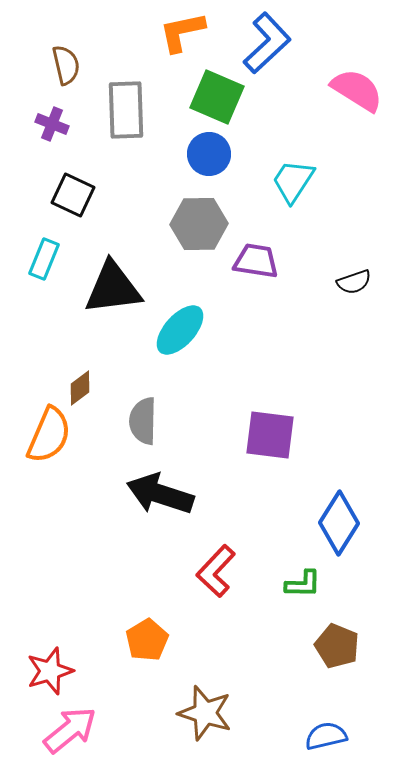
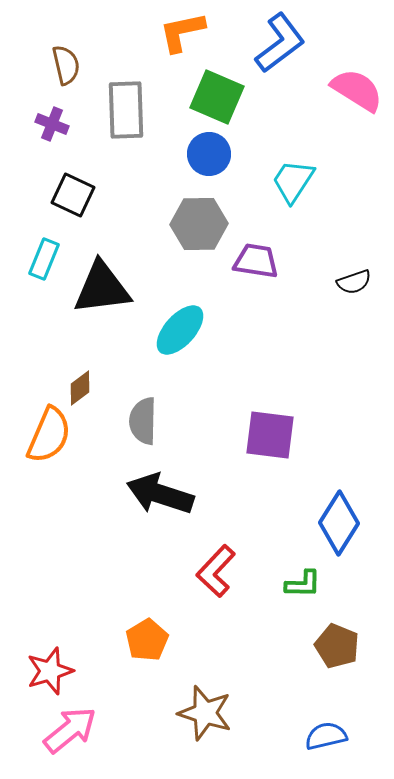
blue L-shape: moved 13 px right; rotated 6 degrees clockwise
black triangle: moved 11 px left
